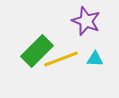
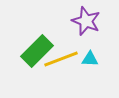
cyan triangle: moved 5 px left
